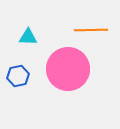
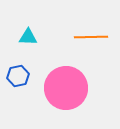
orange line: moved 7 px down
pink circle: moved 2 px left, 19 px down
